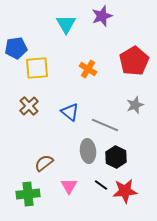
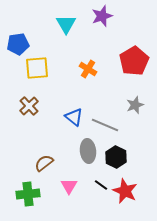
blue pentagon: moved 2 px right, 4 px up
blue triangle: moved 4 px right, 5 px down
red star: rotated 30 degrees clockwise
